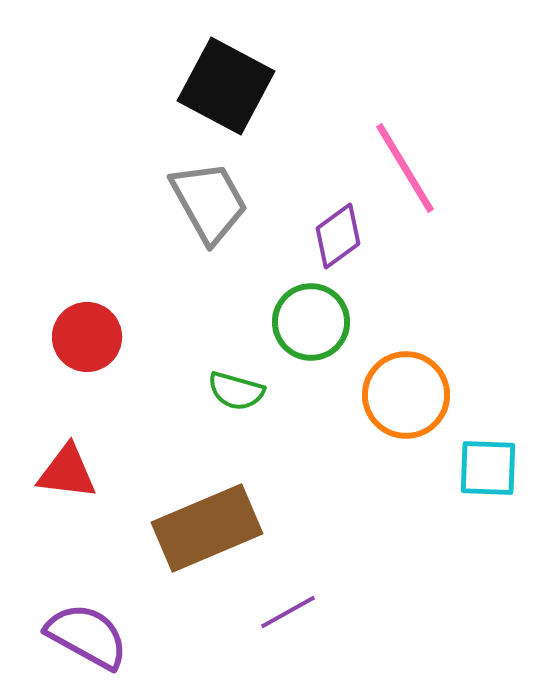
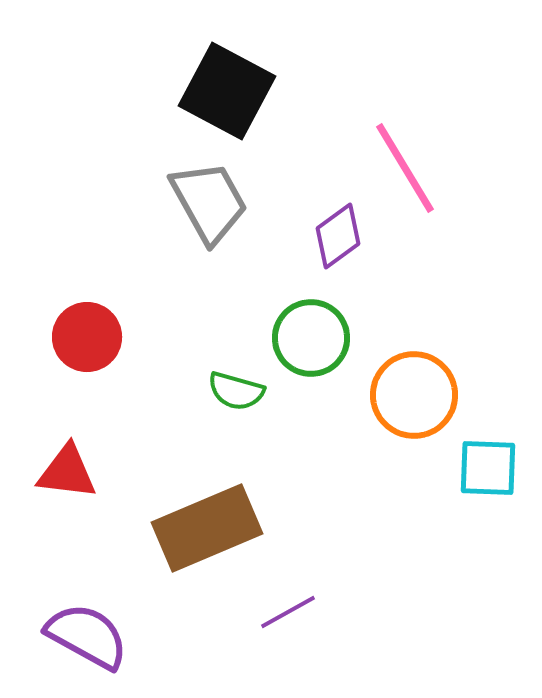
black square: moved 1 px right, 5 px down
green circle: moved 16 px down
orange circle: moved 8 px right
